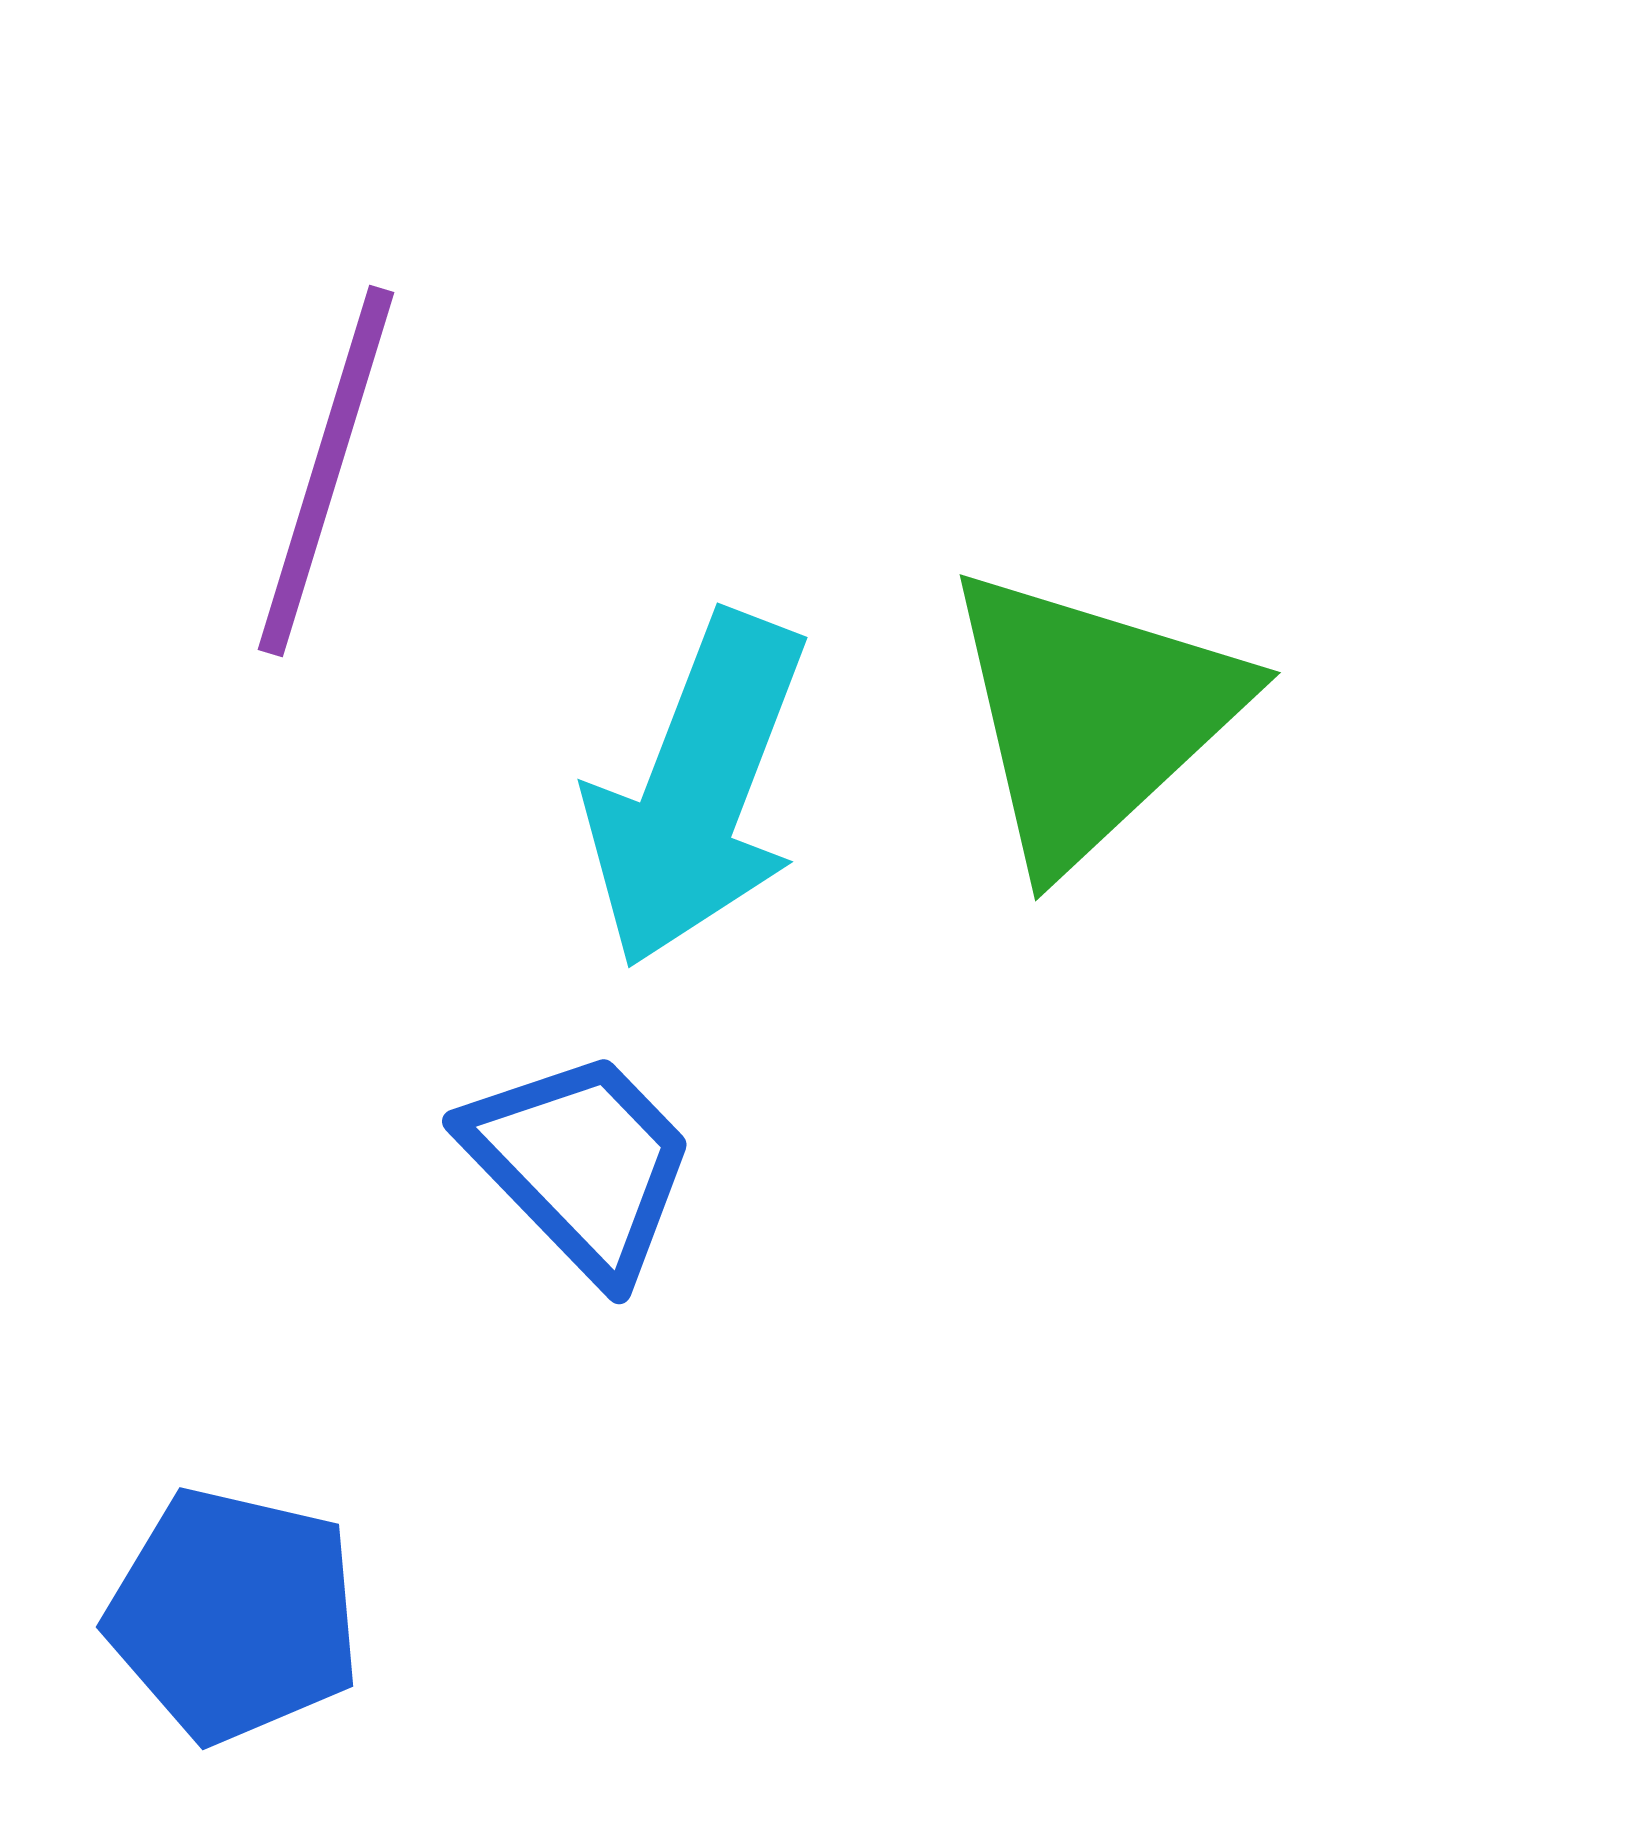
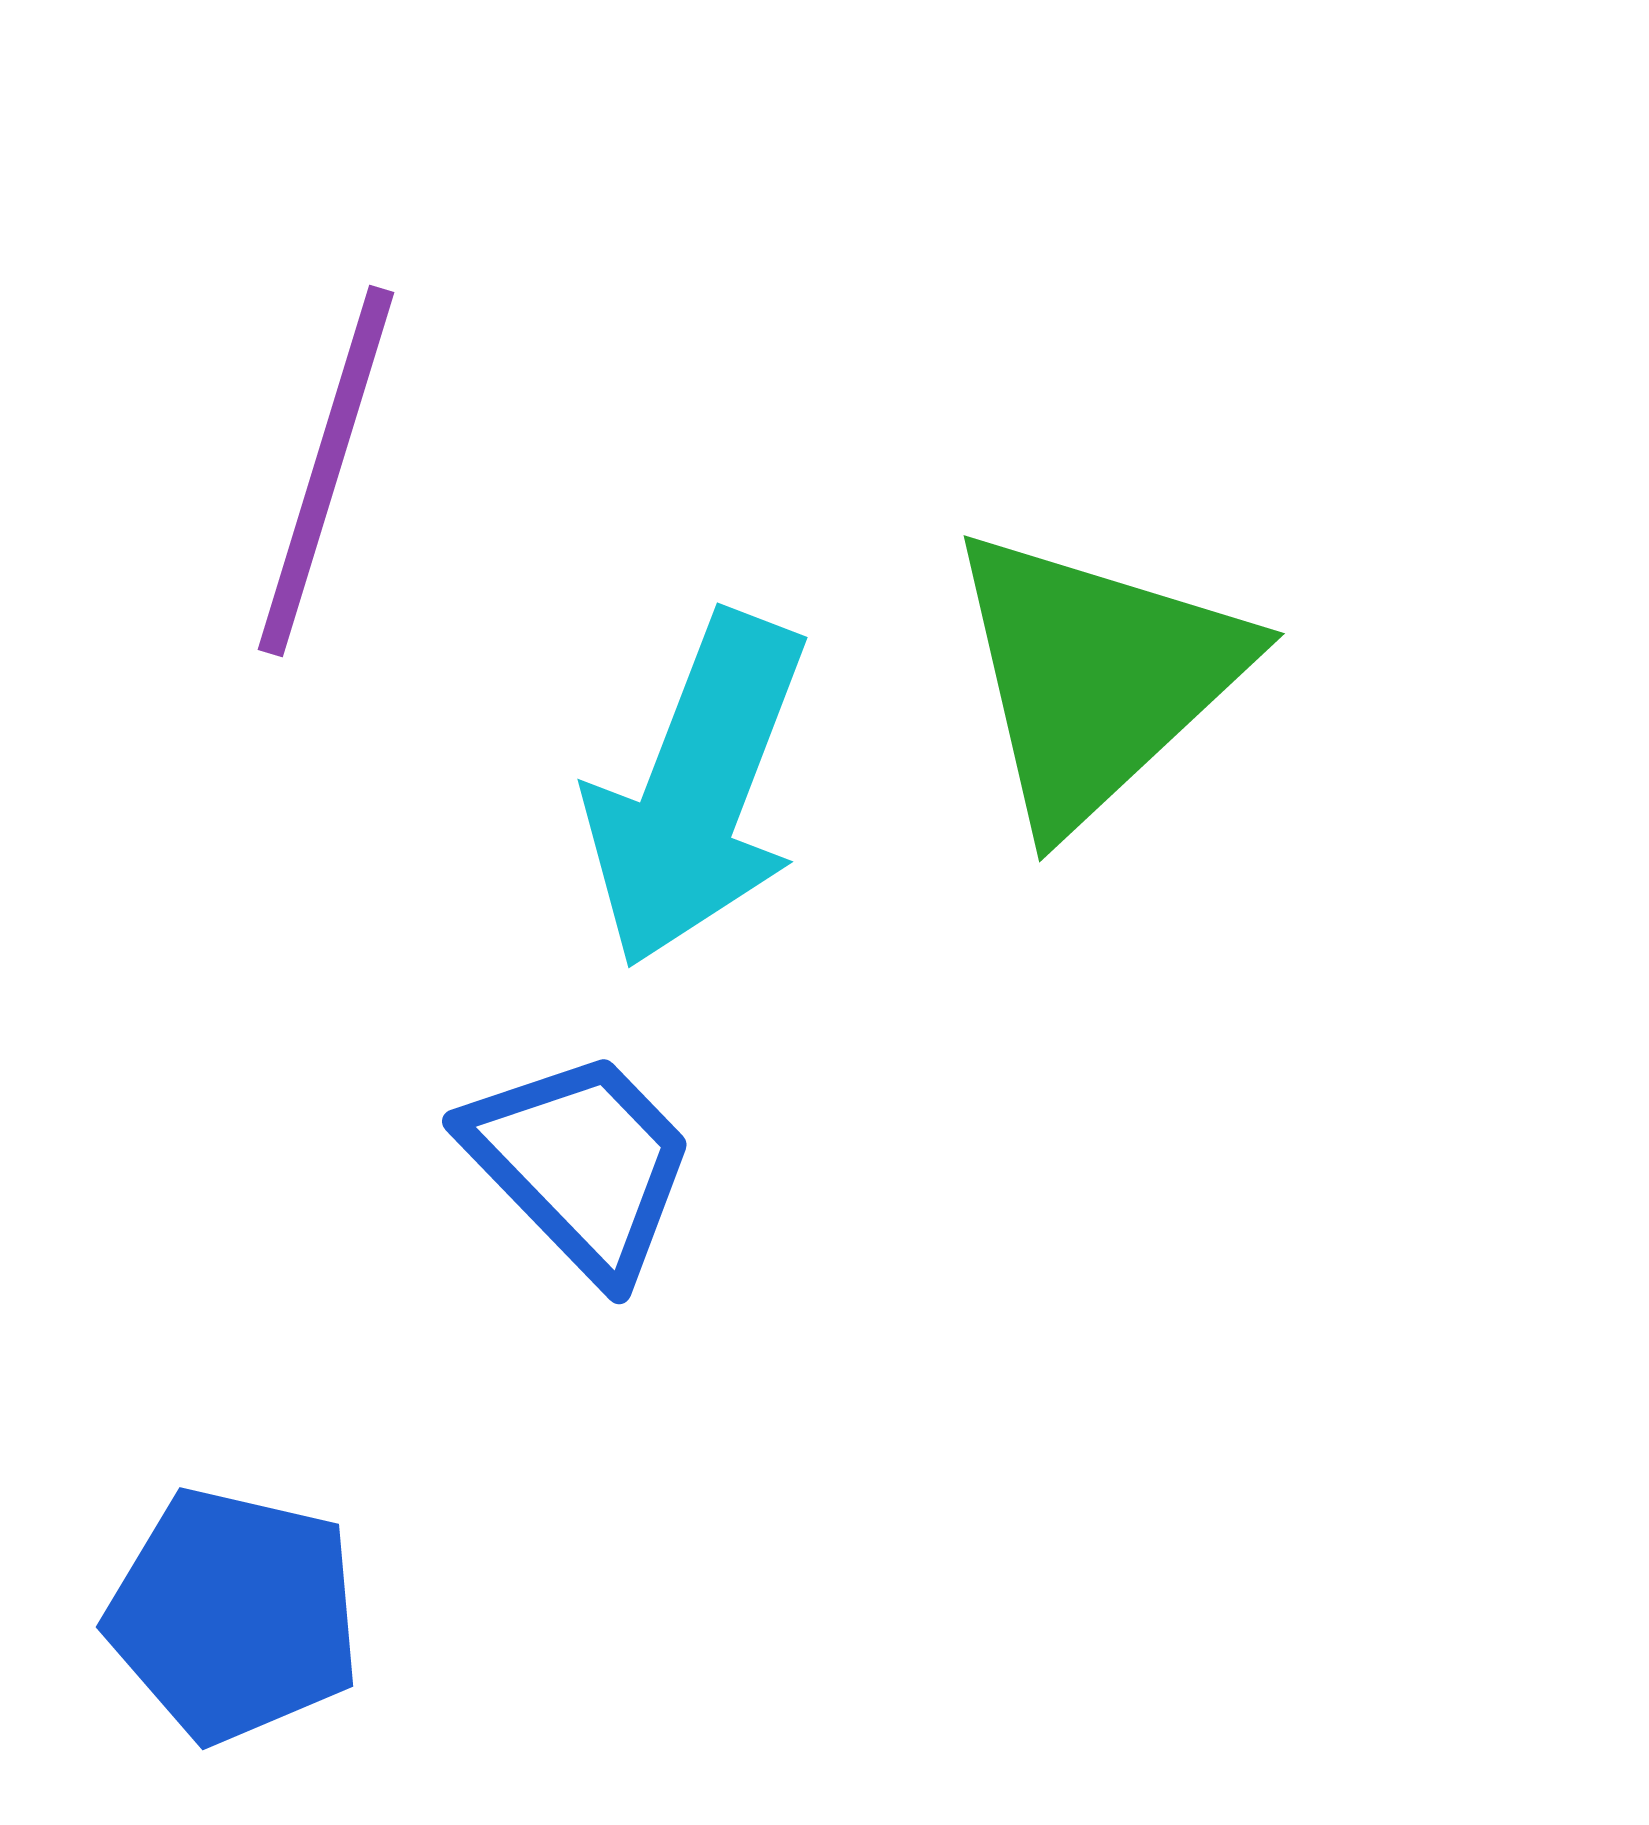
green triangle: moved 4 px right, 39 px up
